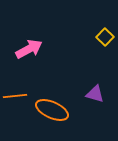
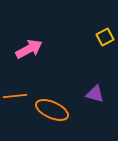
yellow square: rotated 18 degrees clockwise
